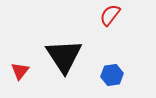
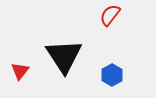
blue hexagon: rotated 20 degrees counterclockwise
